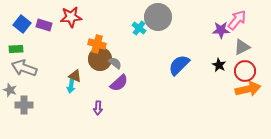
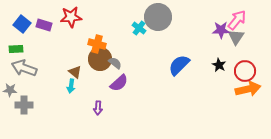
gray triangle: moved 6 px left, 10 px up; rotated 30 degrees counterclockwise
brown triangle: moved 4 px up; rotated 16 degrees clockwise
gray star: rotated 16 degrees counterclockwise
